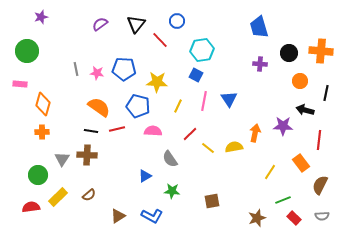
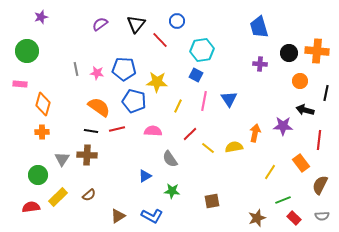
orange cross at (321, 51): moved 4 px left
blue pentagon at (138, 106): moved 4 px left, 5 px up
